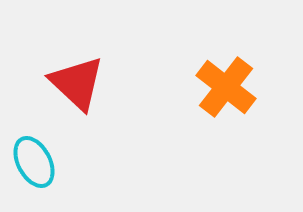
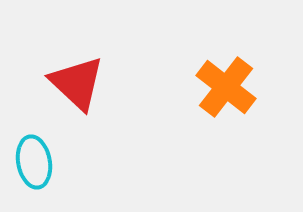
cyan ellipse: rotated 18 degrees clockwise
